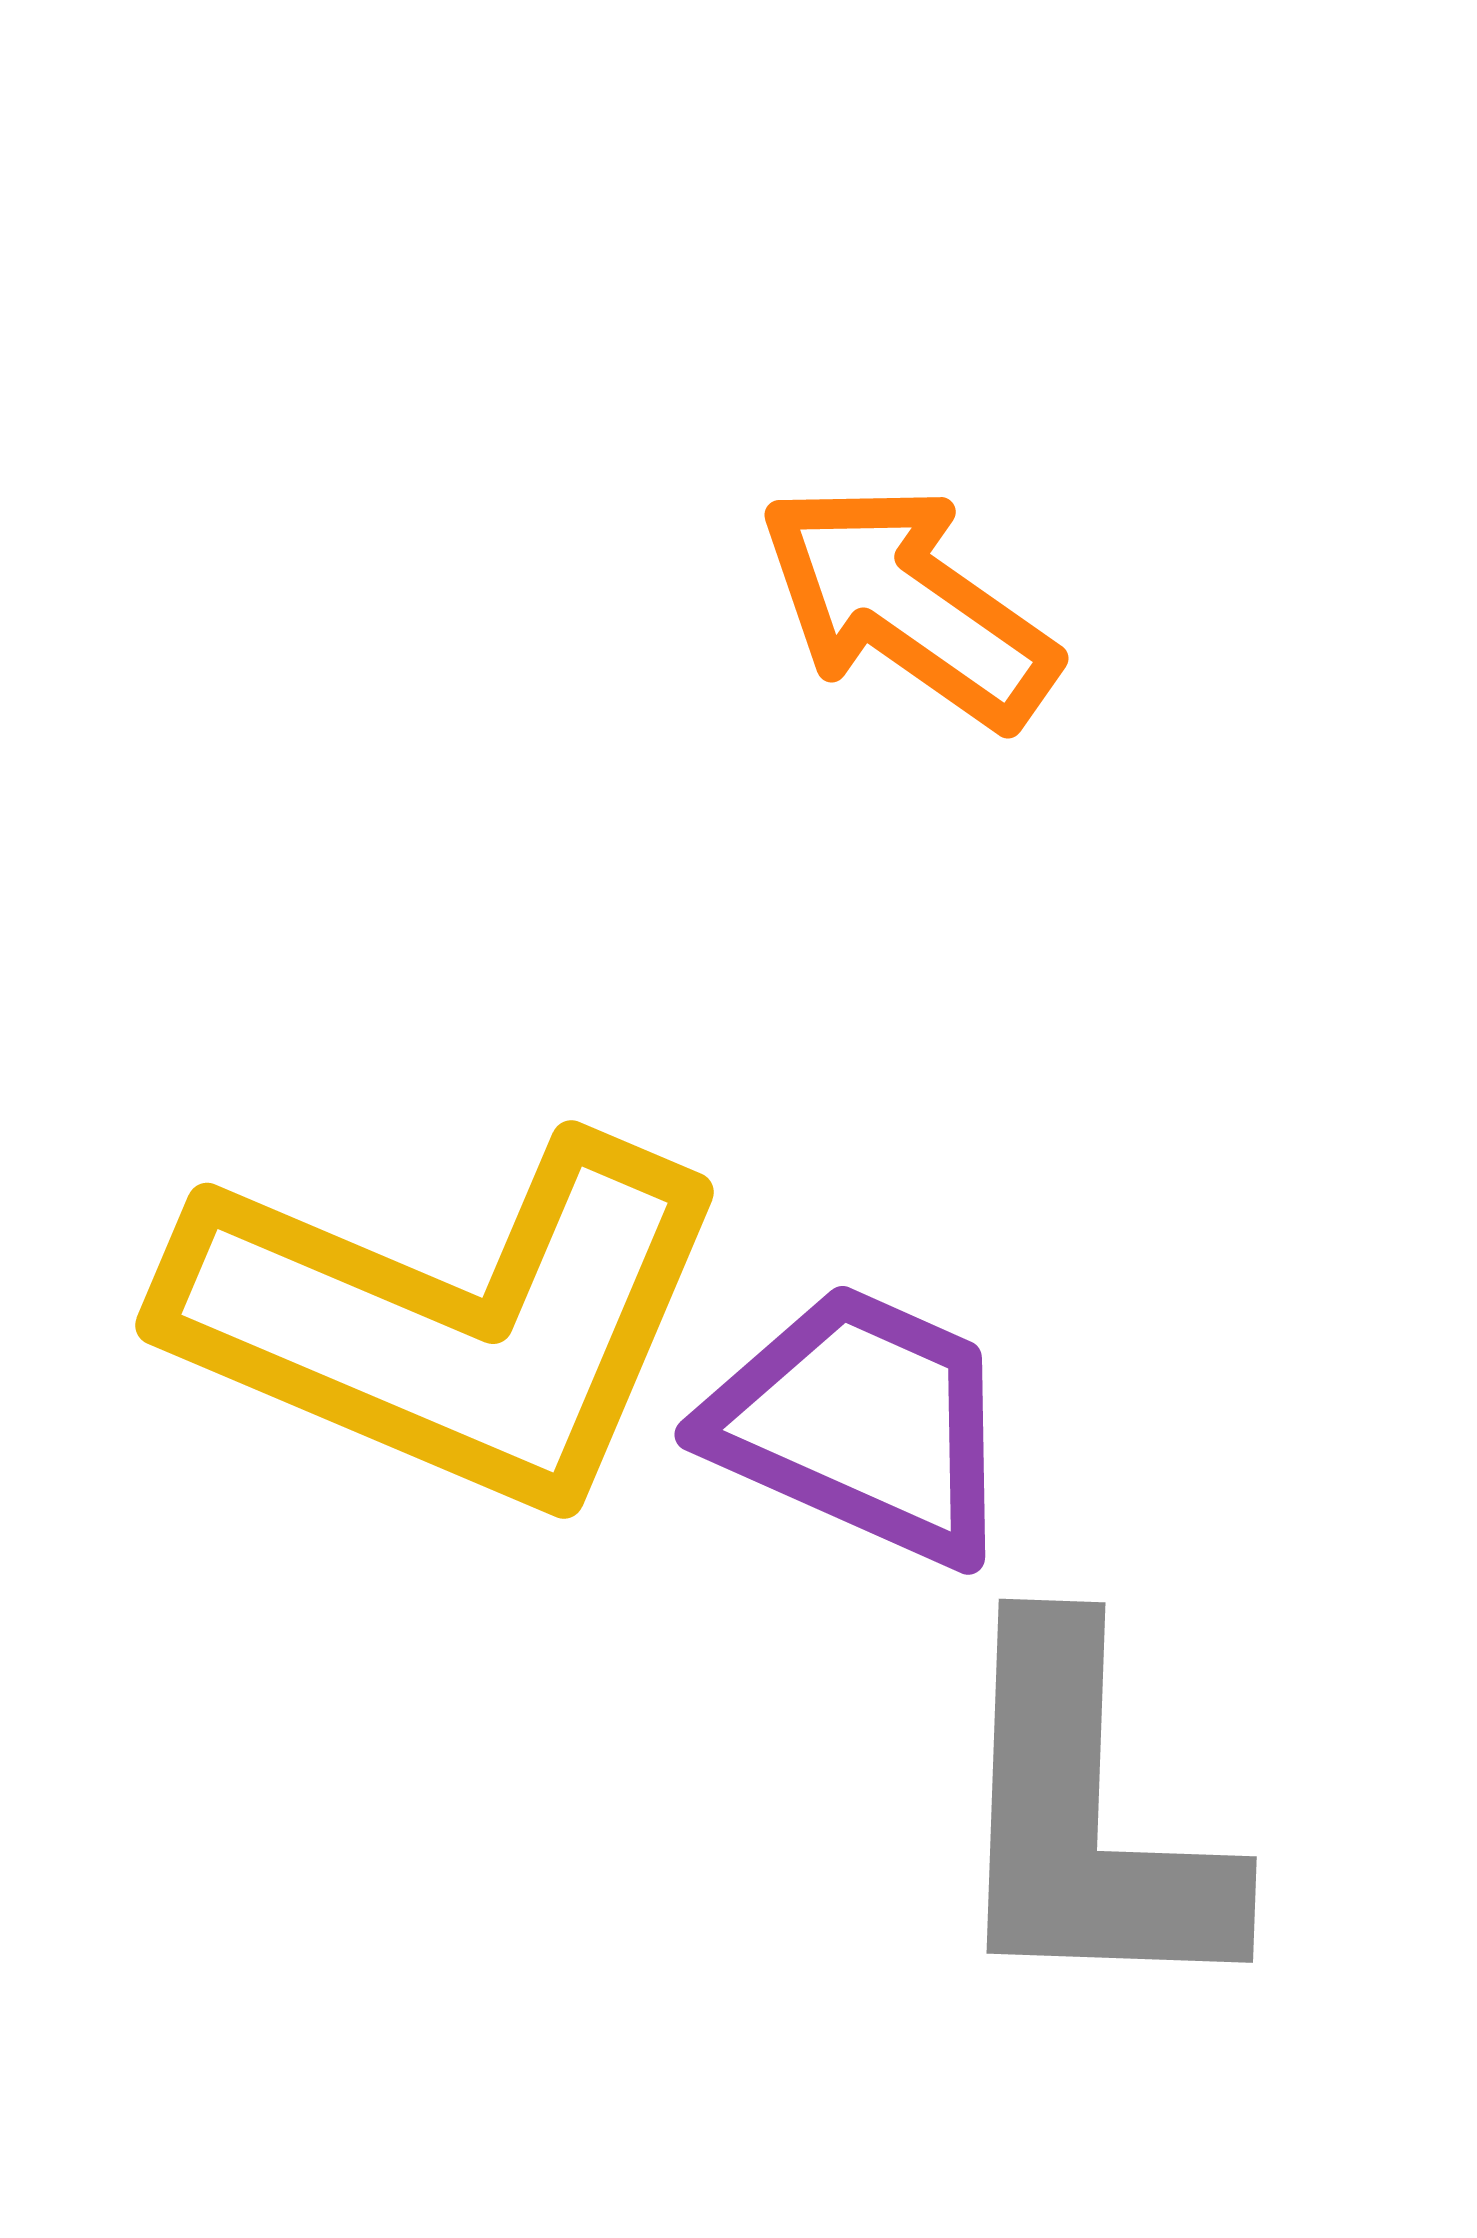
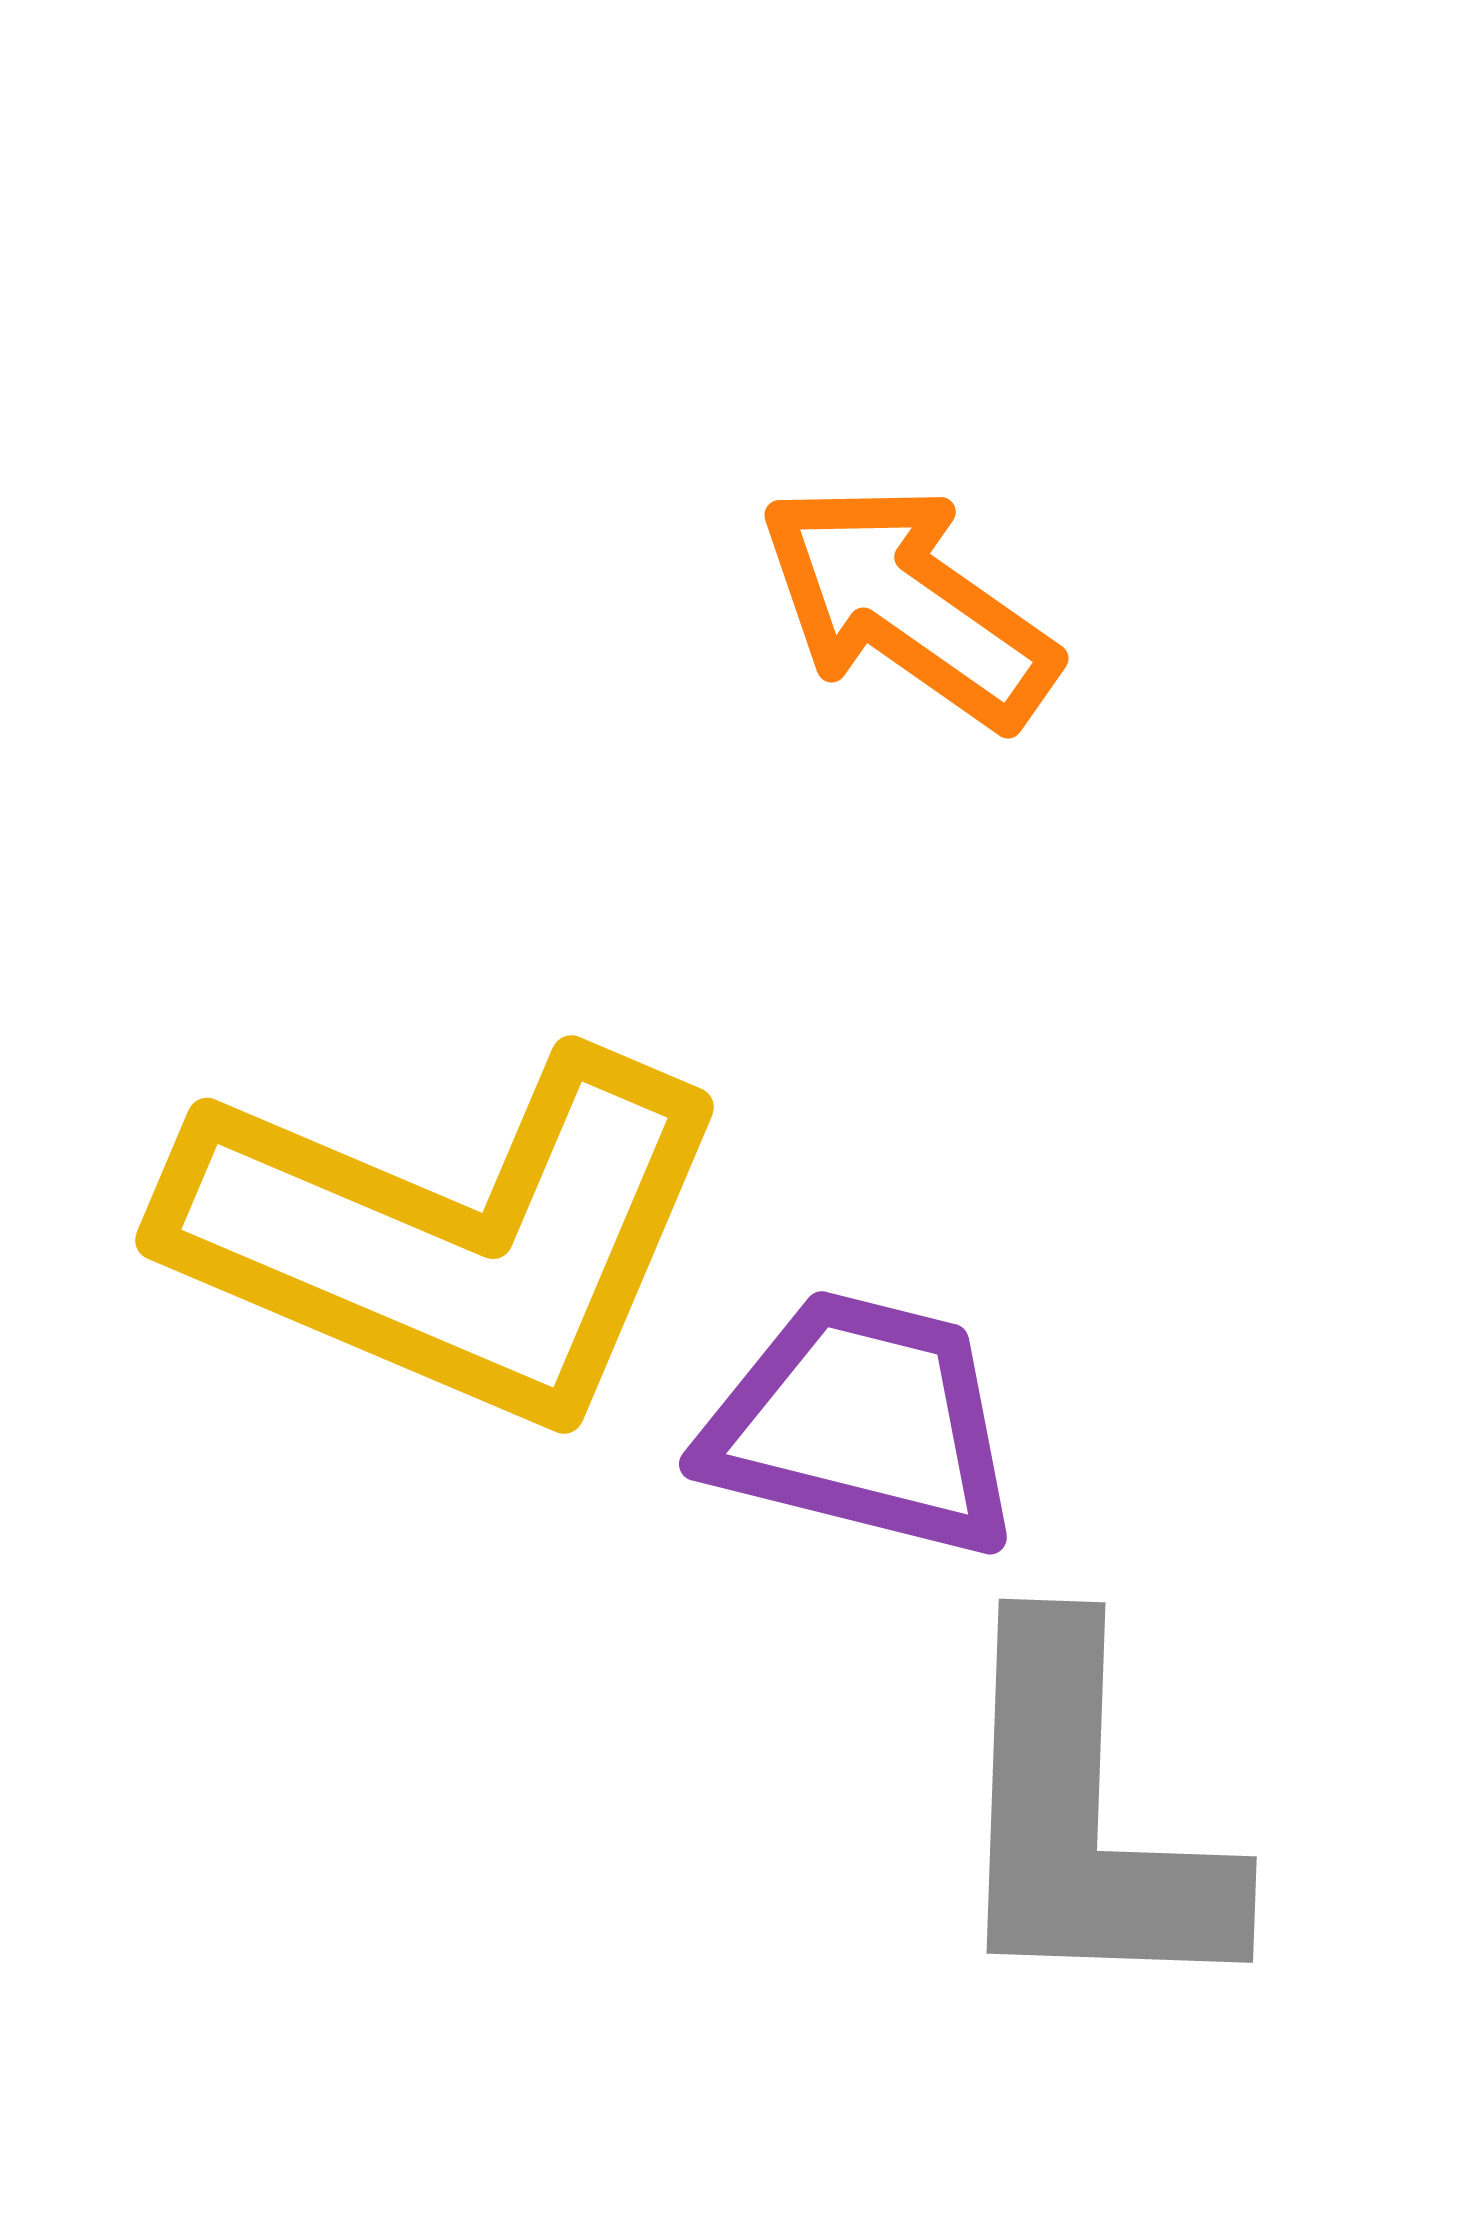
yellow L-shape: moved 85 px up
purple trapezoid: rotated 10 degrees counterclockwise
